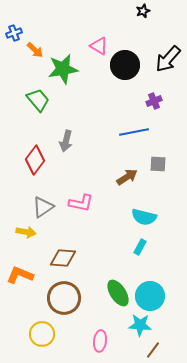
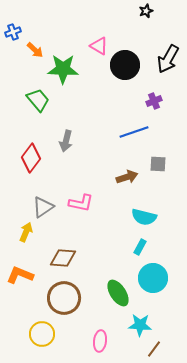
black star: moved 3 px right
blue cross: moved 1 px left, 1 px up
black arrow: rotated 12 degrees counterclockwise
green star: rotated 12 degrees clockwise
blue line: rotated 8 degrees counterclockwise
red diamond: moved 4 px left, 2 px up
brown arrow: rotated 15 degrees clockwise
yellow arrow: rotated 78 degrees counterclockwise
cyan circle: moved 3 px right, 18 px up
brown line: moved 1 px right, 1 px up
